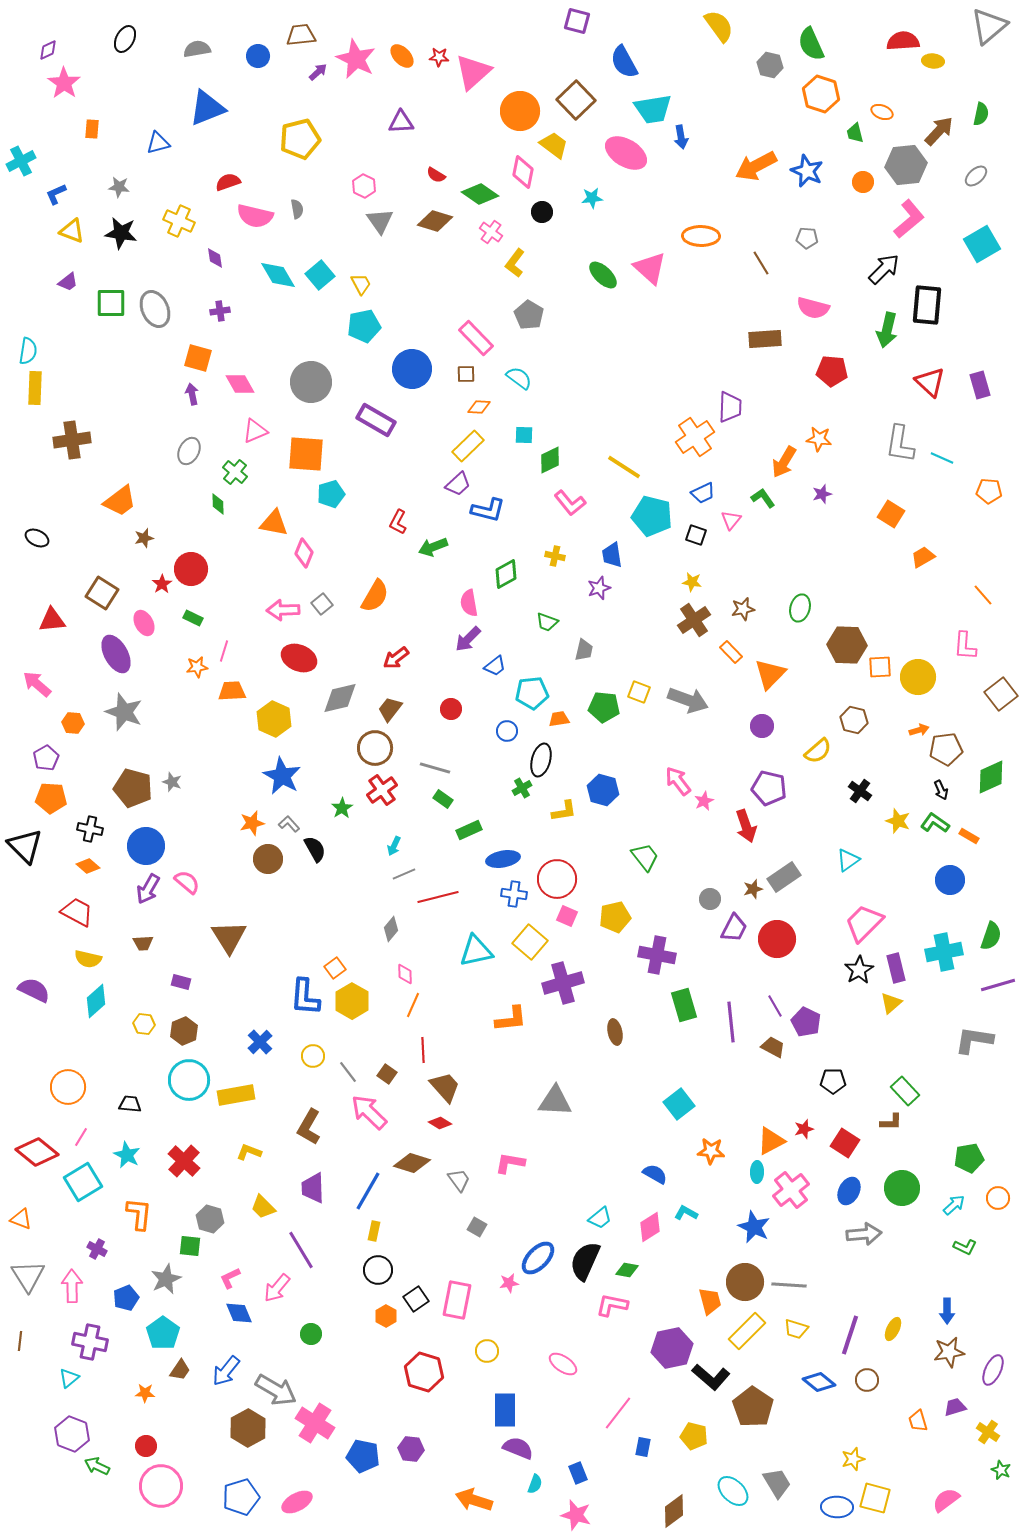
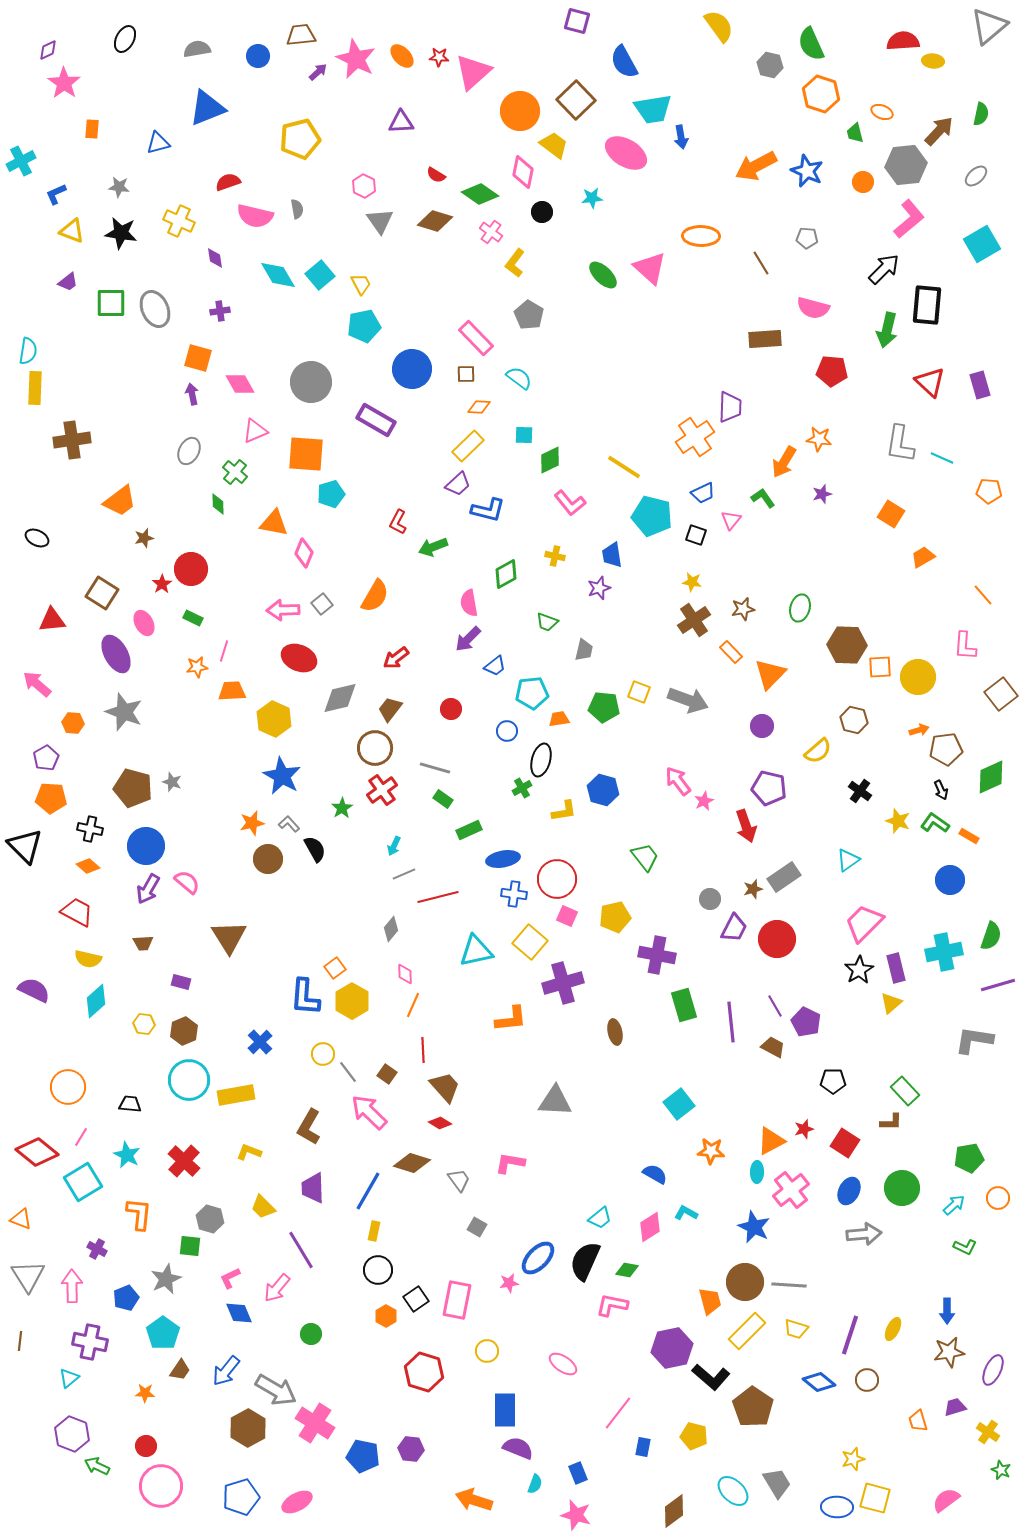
yellow circle at (313, 1056): moved 10 px right, 2 px up
